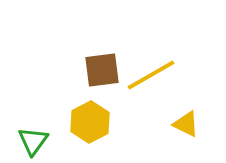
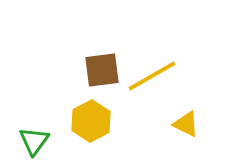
yellow line: moved 1 px right, 1 px down
yellow hexagon: moved 1 px right, 1 px up
green triangle: moved 1 px right
